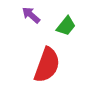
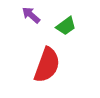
green trapezoid: rotated 15 degrees clockwise
